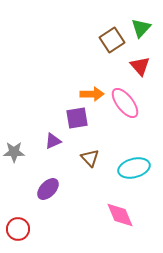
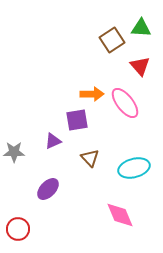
green triangle: rotated 50 degrees clockwise
purple square: moved 2 px down
